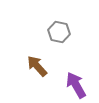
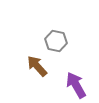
gray hexagon: moved 3 px left, 9 px down
